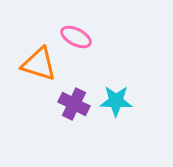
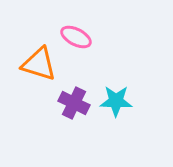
purple cross: moved 1 px up
